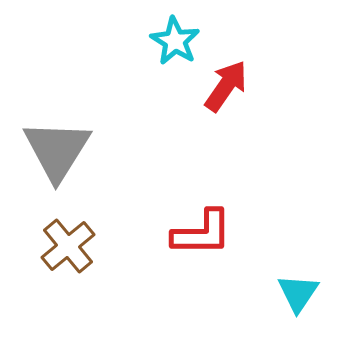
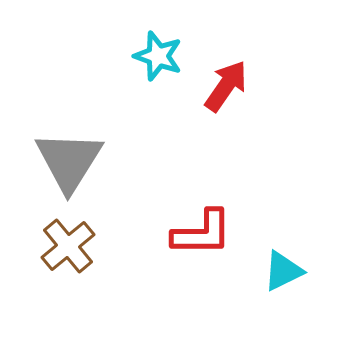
cyan star: moved 17 px left, 15 px down; rotated 12 degrees counterclockwise
gray triangle: moved 12 px right, 11 px down
cyan triangle: moved 15 px left, 22 px up; rotated 30 degrees clockwise
